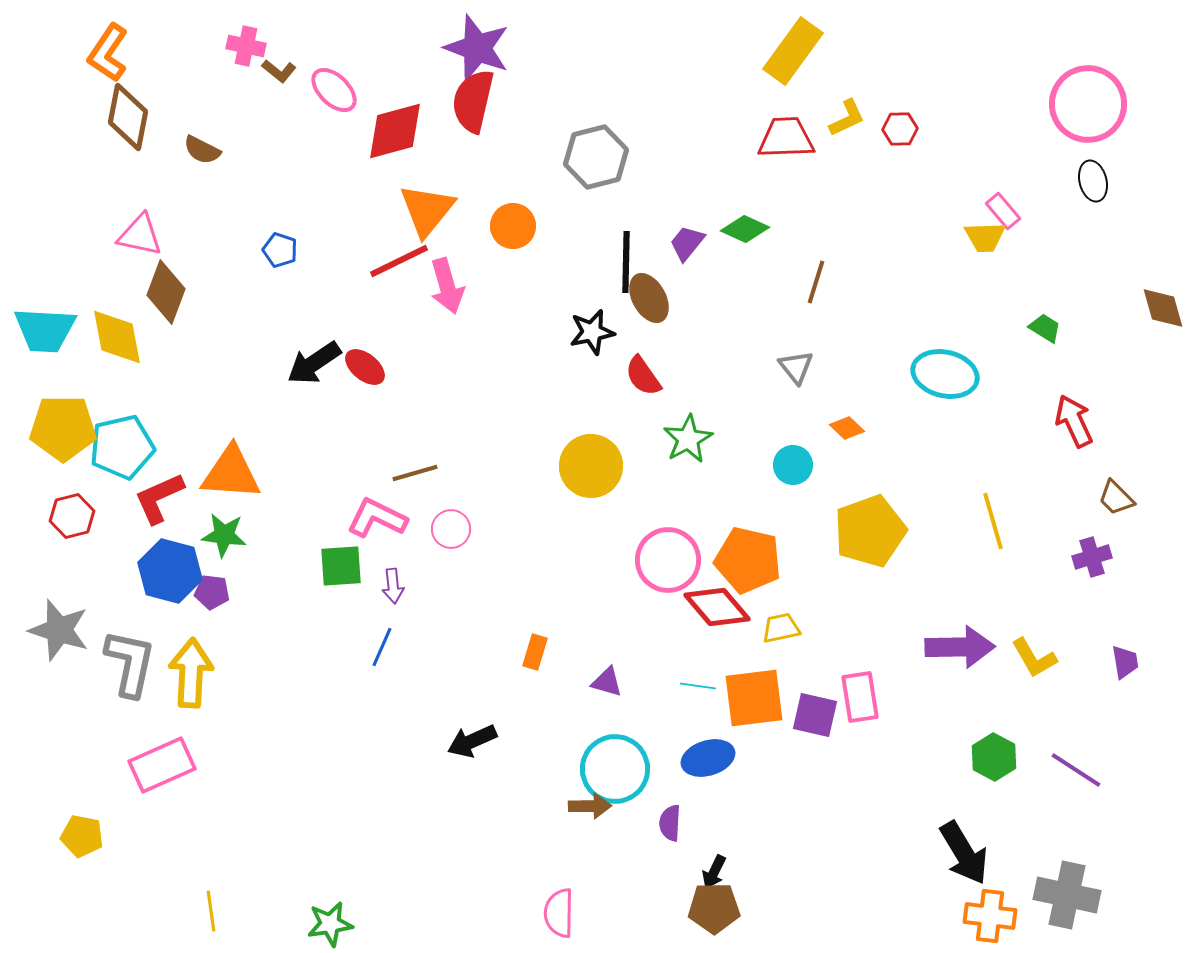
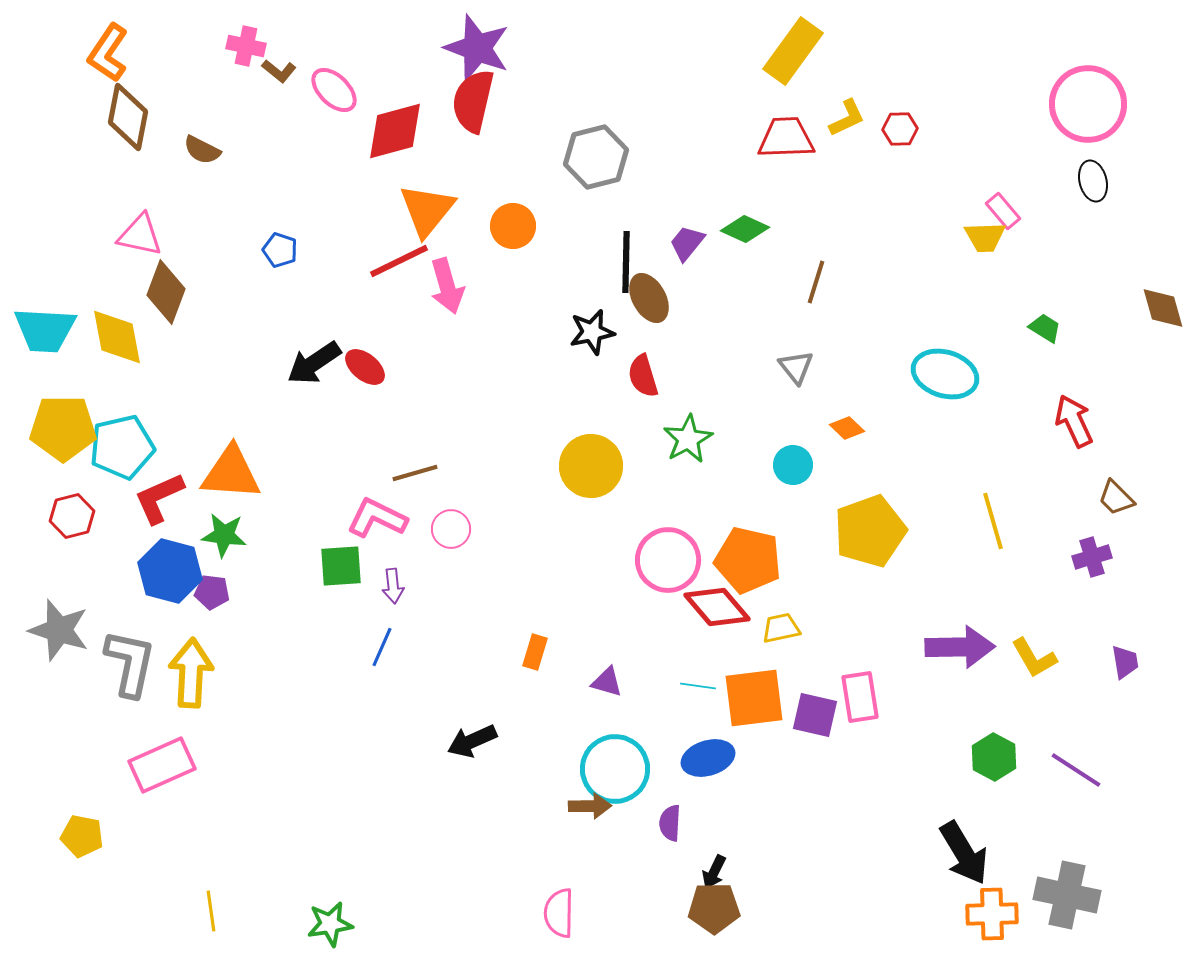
cyan ellipse at (945, 374): rotated 4 degrees clockwise
red semicircle at (643, 376): rotated 18 degrees clockwise
orange cross at (990, 916): moved 2 px right, 2 px up; rotated 9 degrees counterclockwise
